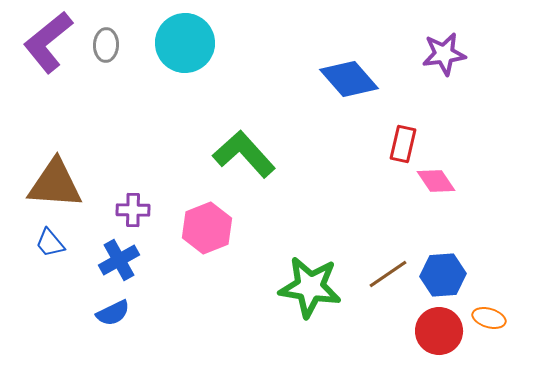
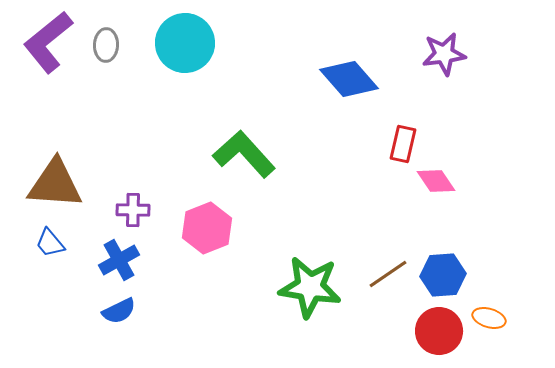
blue semicircle: moved 6 px right, 2 px up
